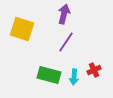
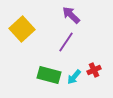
purple arrow: moved 7 px right, 1 px down; rotated 60 degrees counterclockwise
yellow square: rotated 30 degrees clockwise
cyan arrow: rotated 35 degrees clockwise
